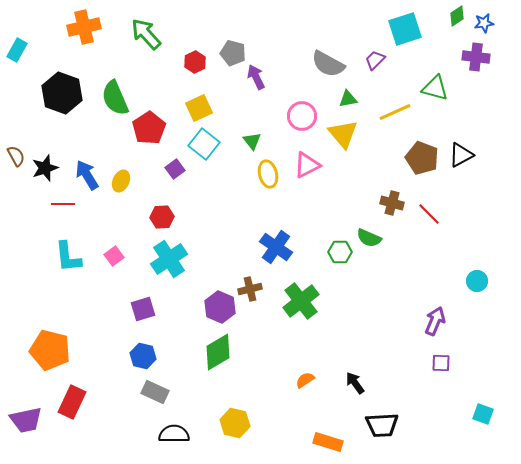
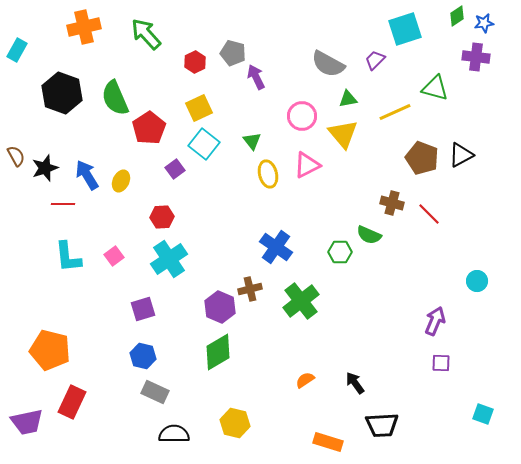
green semicircle at (369, 238): moved 3 px up
purple trapezoid at (26, 420): moved 1 px right, 2 px down
